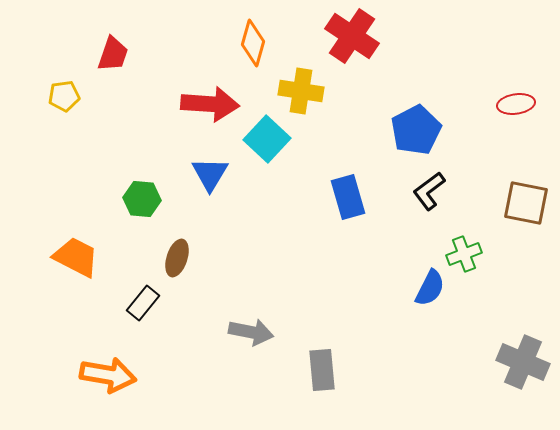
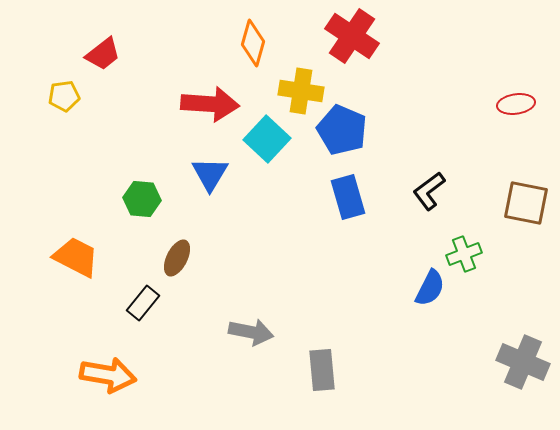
red trapezoid: moved 10 px left; rotated 33 degrees clockwise
blue pentagon: moved 74 px left; rotated 21 degrees counterclockwise
brown ellipse: rotated 9 degrees clockwise
